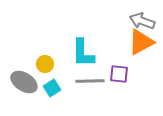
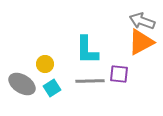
cyan L-shape: moved 4 px right, 3 px up
gray ellipse: moved 2 px left, 2 px down
